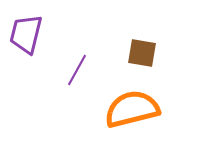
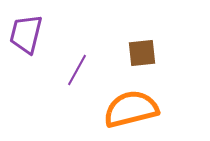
brown square: rotated 16 degrees counterclockwise
orange semicircle: moved 1 px left
